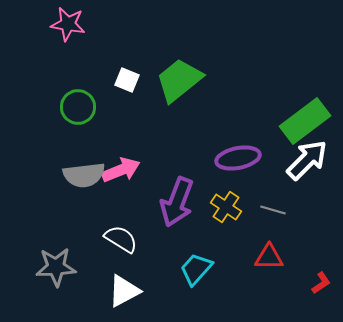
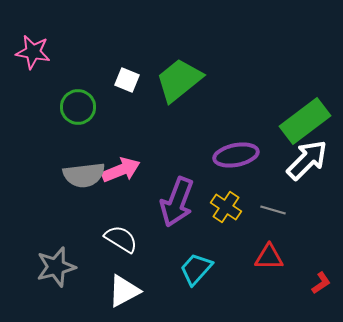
pink star: moved 35 px left, 28 px down
purple ellipse: moved 2 px left, 3 px up
gray star: rotated 12 degrees counterclockwise
